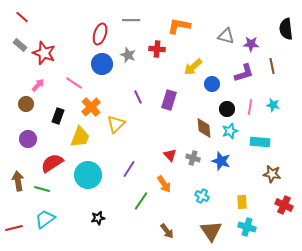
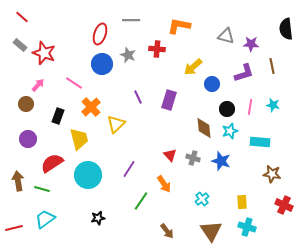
yellow trapezoid at (80, 137): moved 1 px left, 2 px down; rotated 35 degrees counterclockwise
cyan cross at (202, 196): moved 3 px down; rotated 24 degrees clockwise
